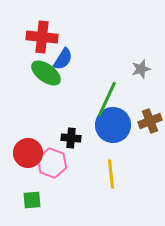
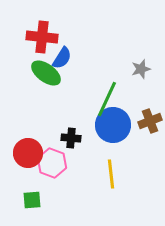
blue semicircle: moved 1 px left, 1 px up
